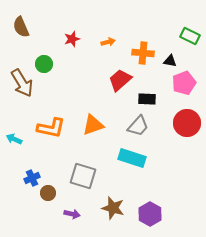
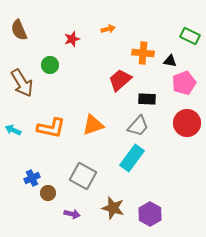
brown semicircle: moved 2 px left, 3 px down
orange arrow: moved 13 px up
green circle: moved 6 px right, 1 px down
cyan arrow: moved 1 px left, 9 px up
cyan rectangle: rotated 72 degrees counterclockwise
gray square: rotated 12 degrees clockwise
